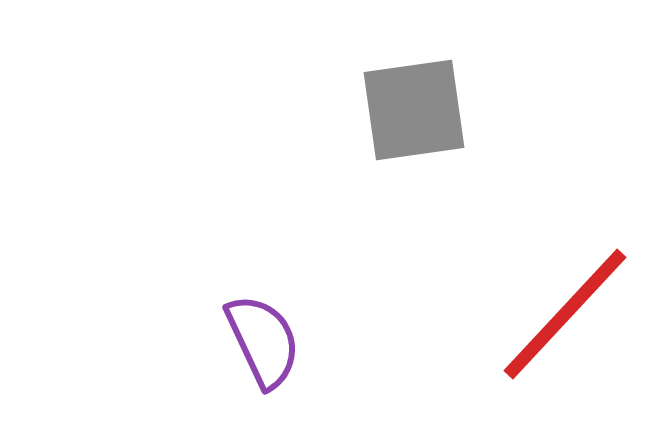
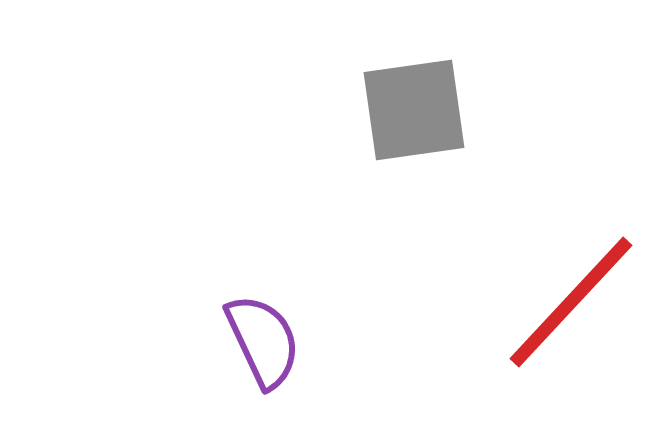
red line: moved 6 px right, 12 px up
